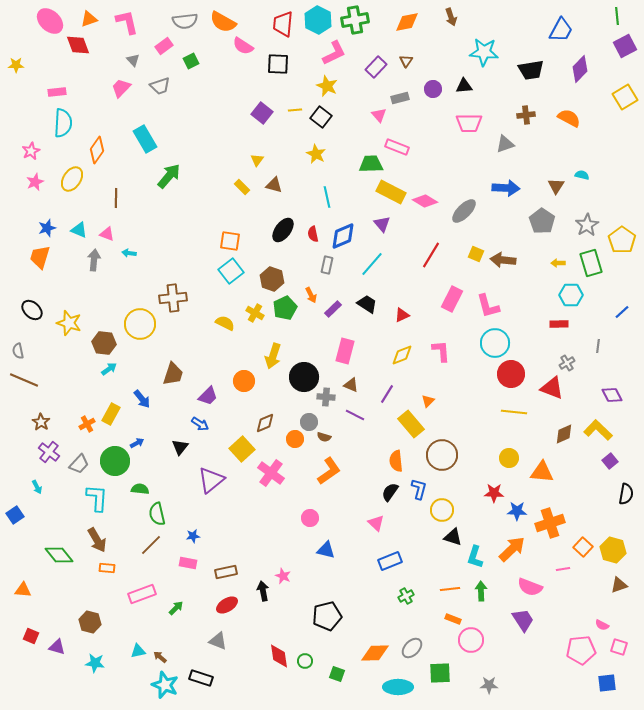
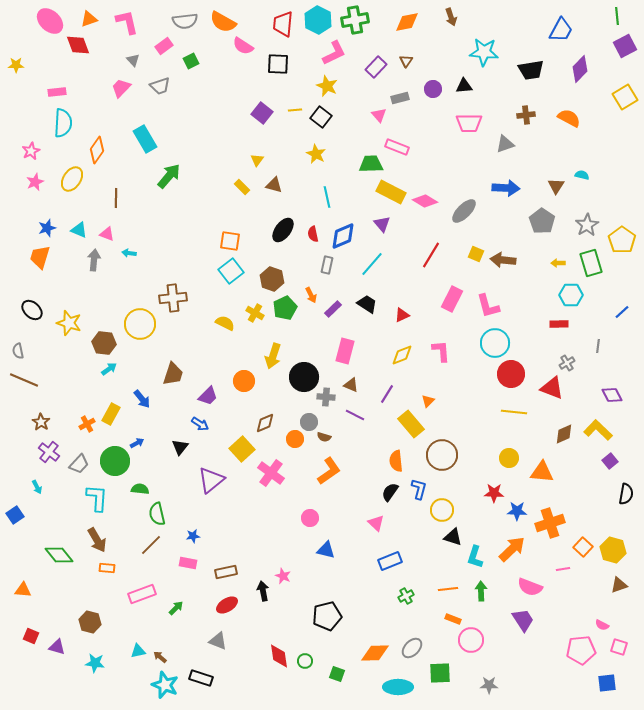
orange line at (450, 589): moved 2 px left
